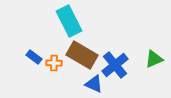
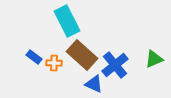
cyan rectangle: moved 2 px left
brown rectangle: rotated 12 degrees clockwise
